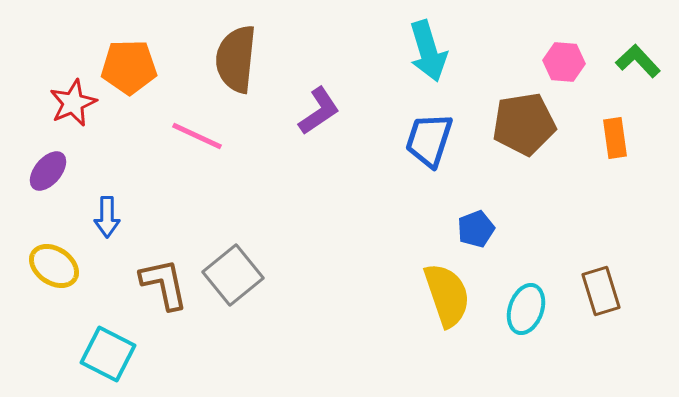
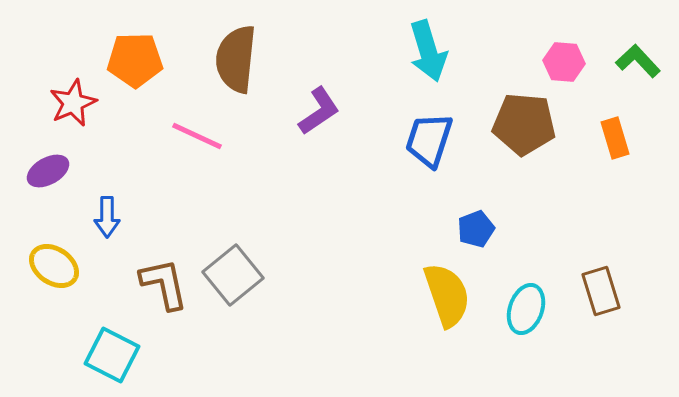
orange pentagon: moved 6 px right, 7 px up
brown pentagon: rotated 14 degrees clockwise
orange rectangle: rotated 9 degrees counterclockwise
purple ellipse: rotated 21 degrees clockwise
cyan square: moved 4 px right, 1 px down
